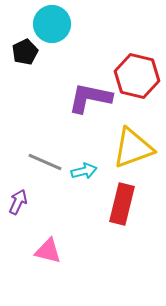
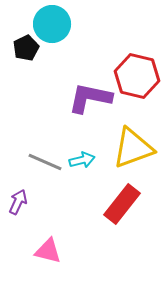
black pentagon: moved 1 px right, 4 px up
cyan arrow: moved 2 px left, 11 px up
red rectangle: rotated 24 degrees clockwise
